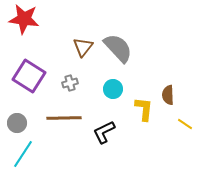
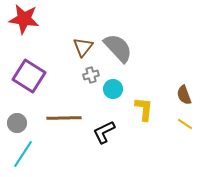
gray cross: moved 21 px right, 8 px up
brown semicircle: moved 16 px right; rotated 18 degrees counterclockwise
